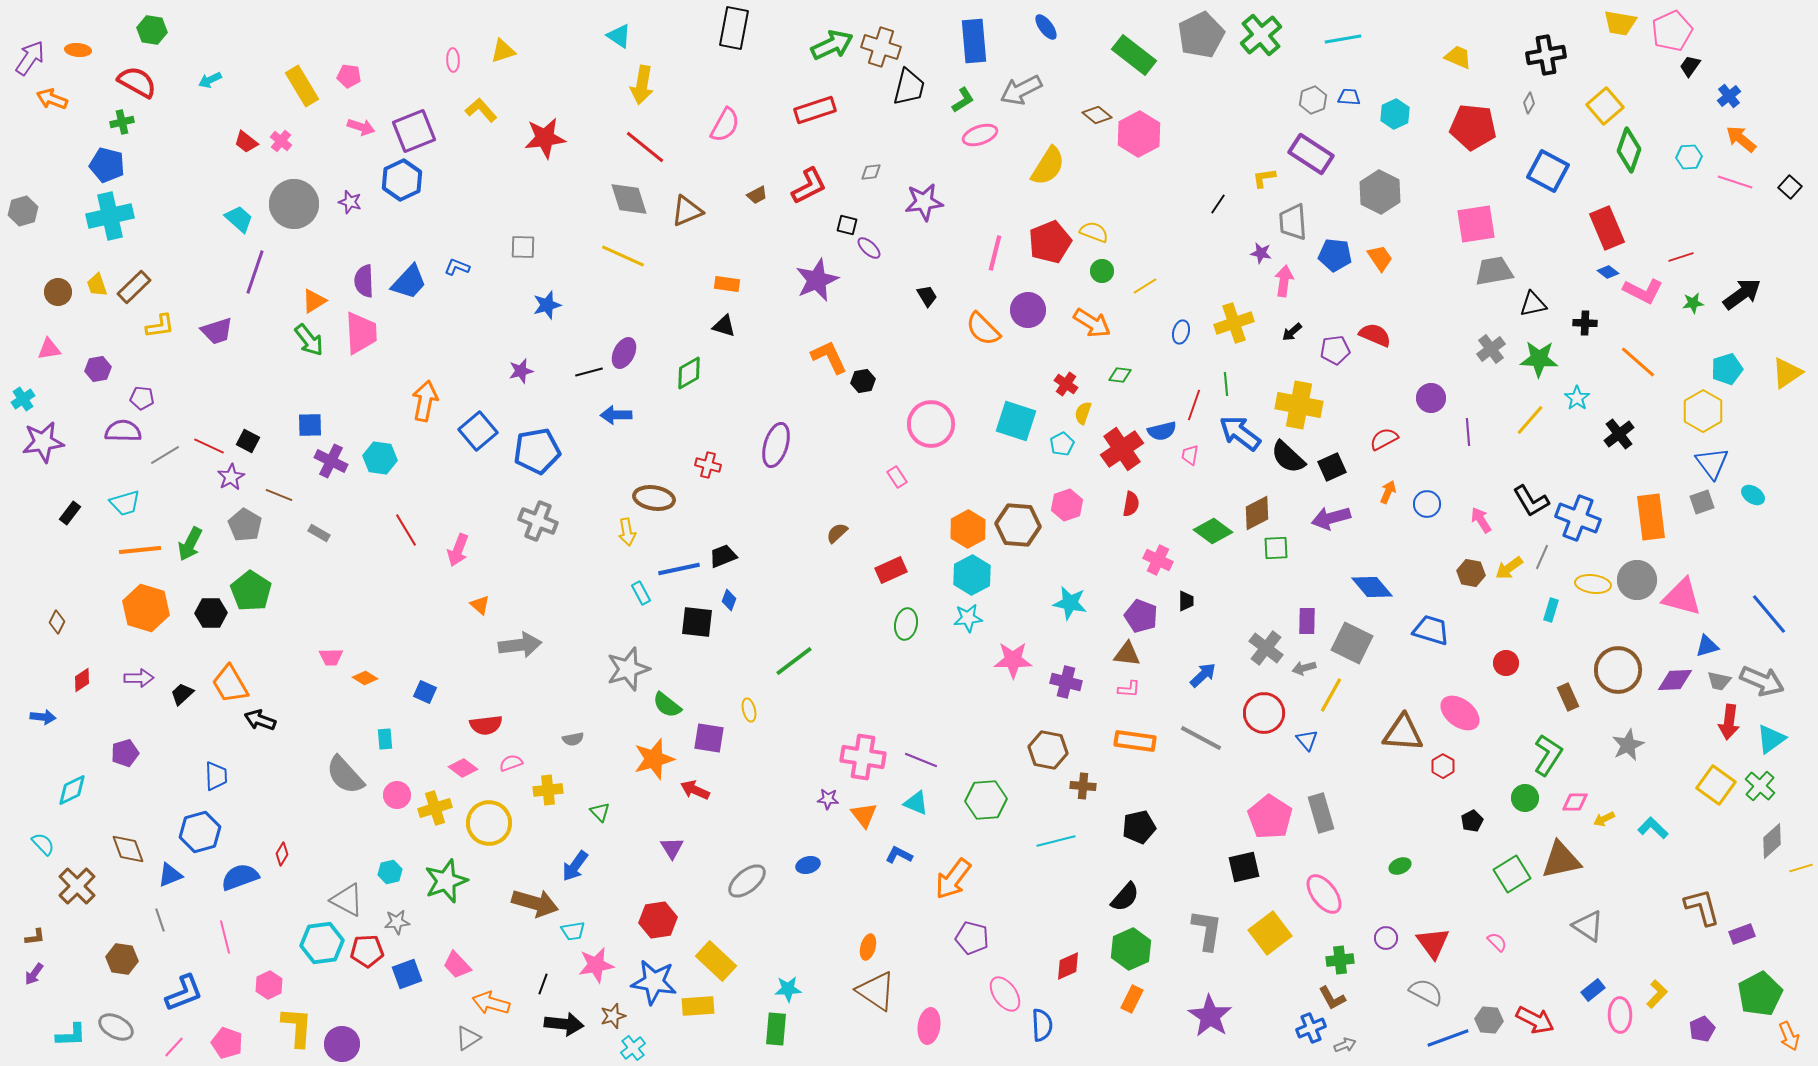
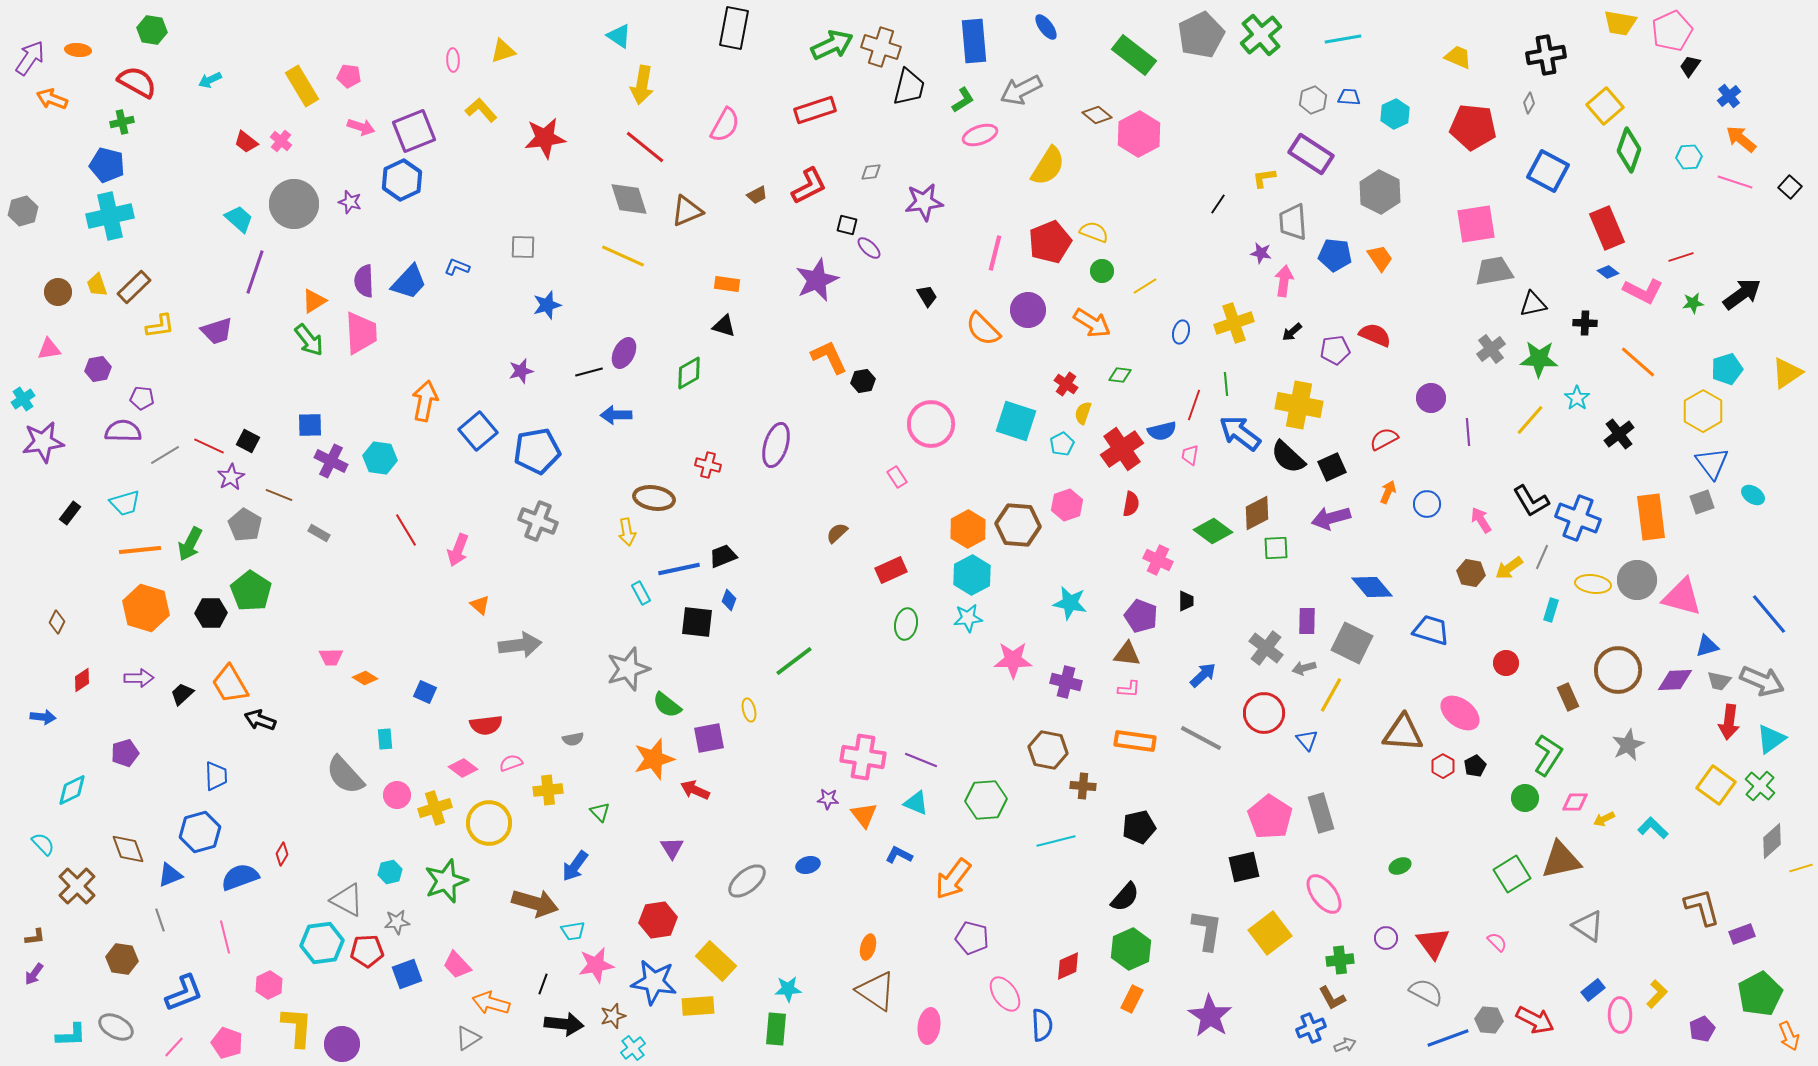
purple square at (709, 738): rotated 20 degrees counterclockwise
black pentagon at (1472, 821): moved 3 px right, 55 px up
